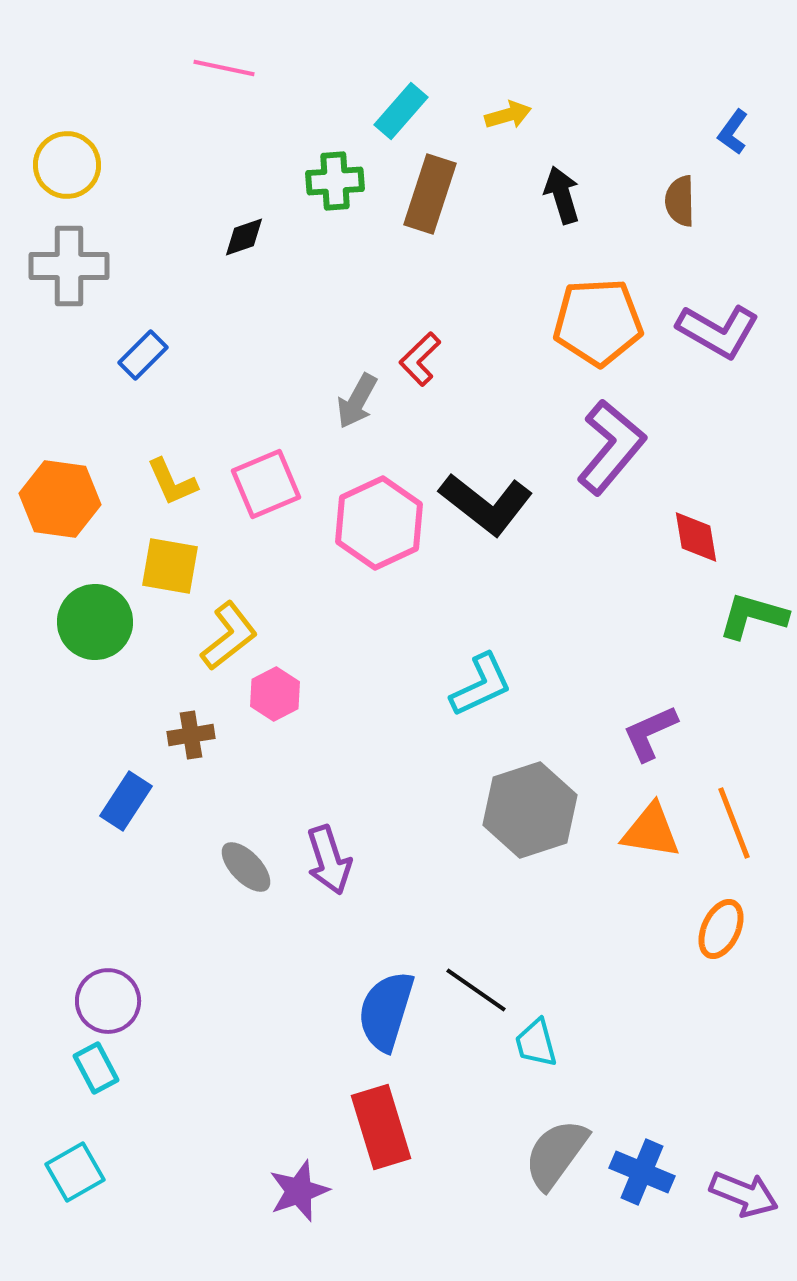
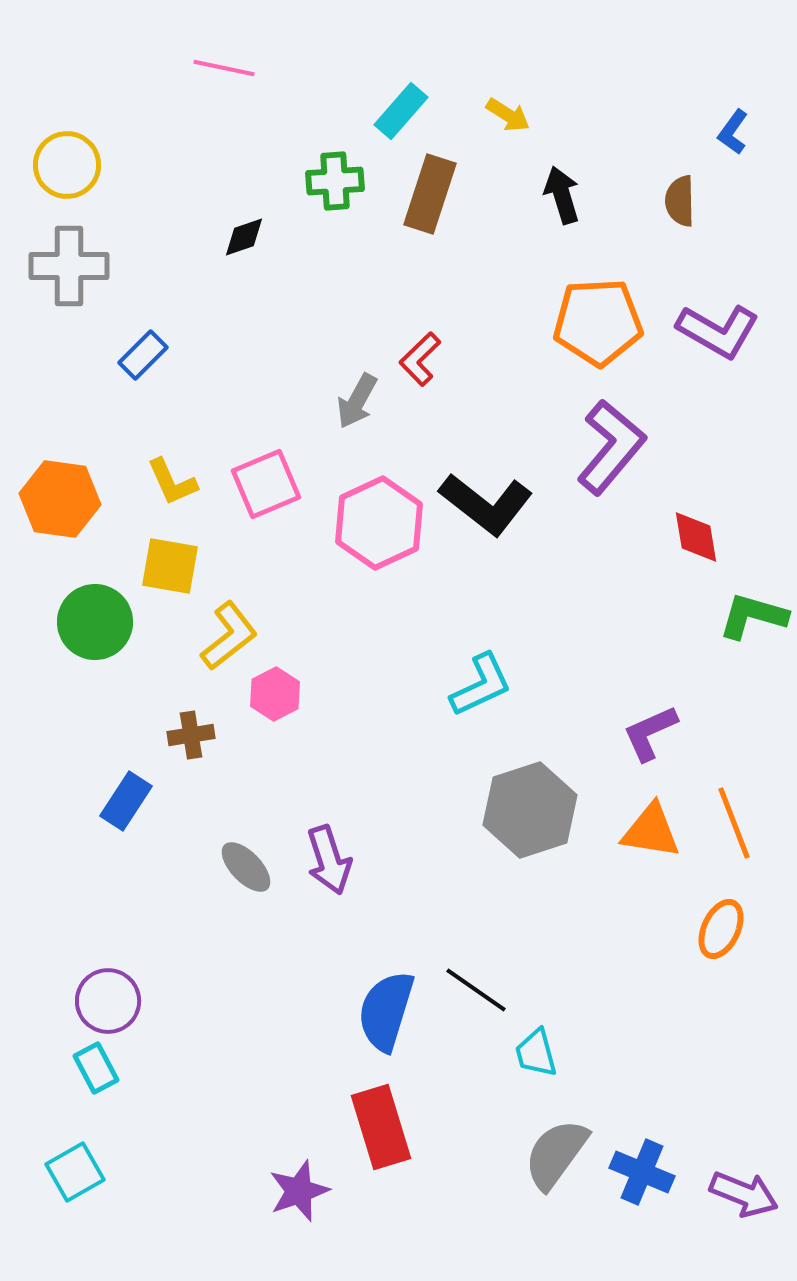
yellow arrow at (508, 115): rotated 48 degrees clockwise
cyan trapezoid at (536, 1043): moved 10 px down
